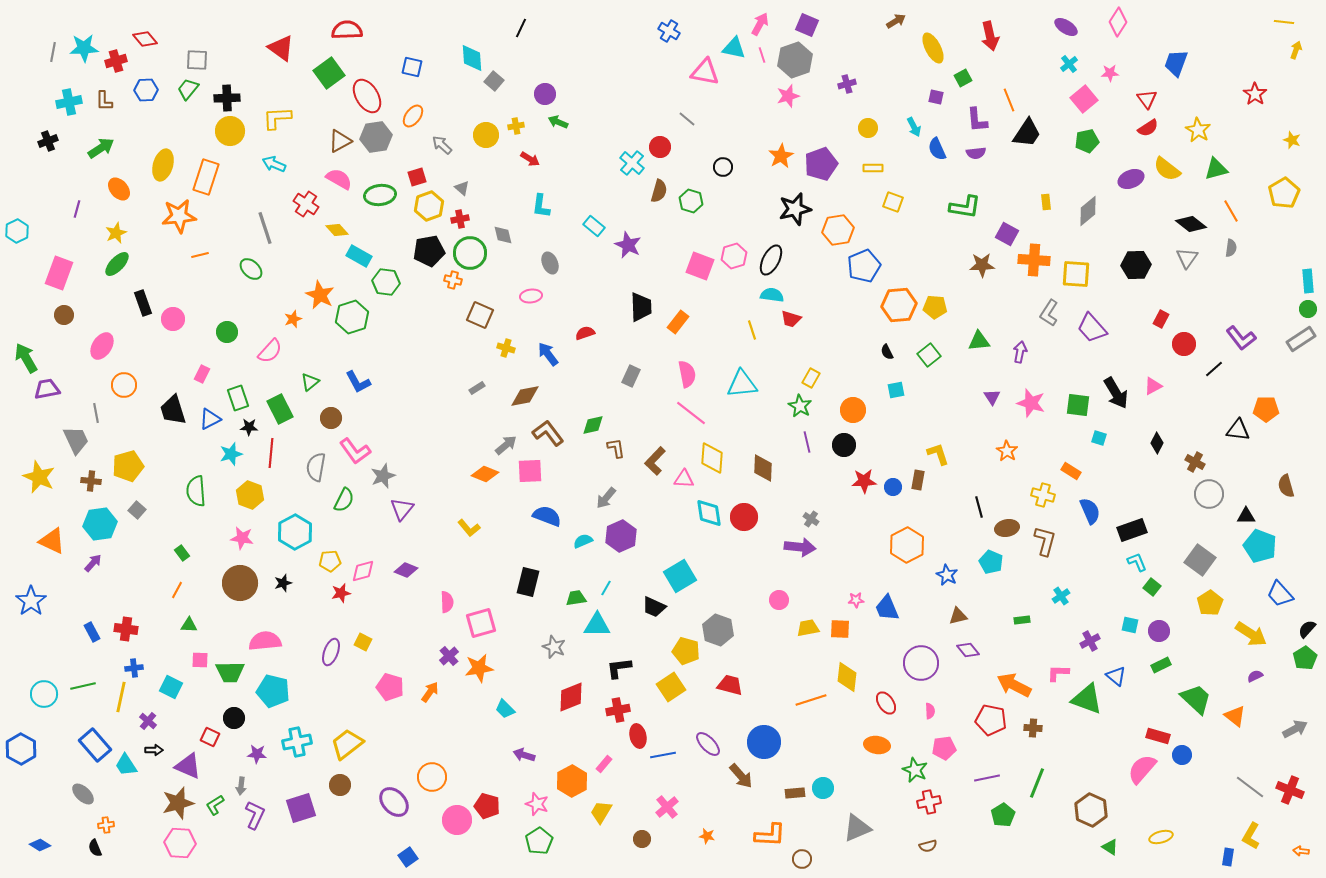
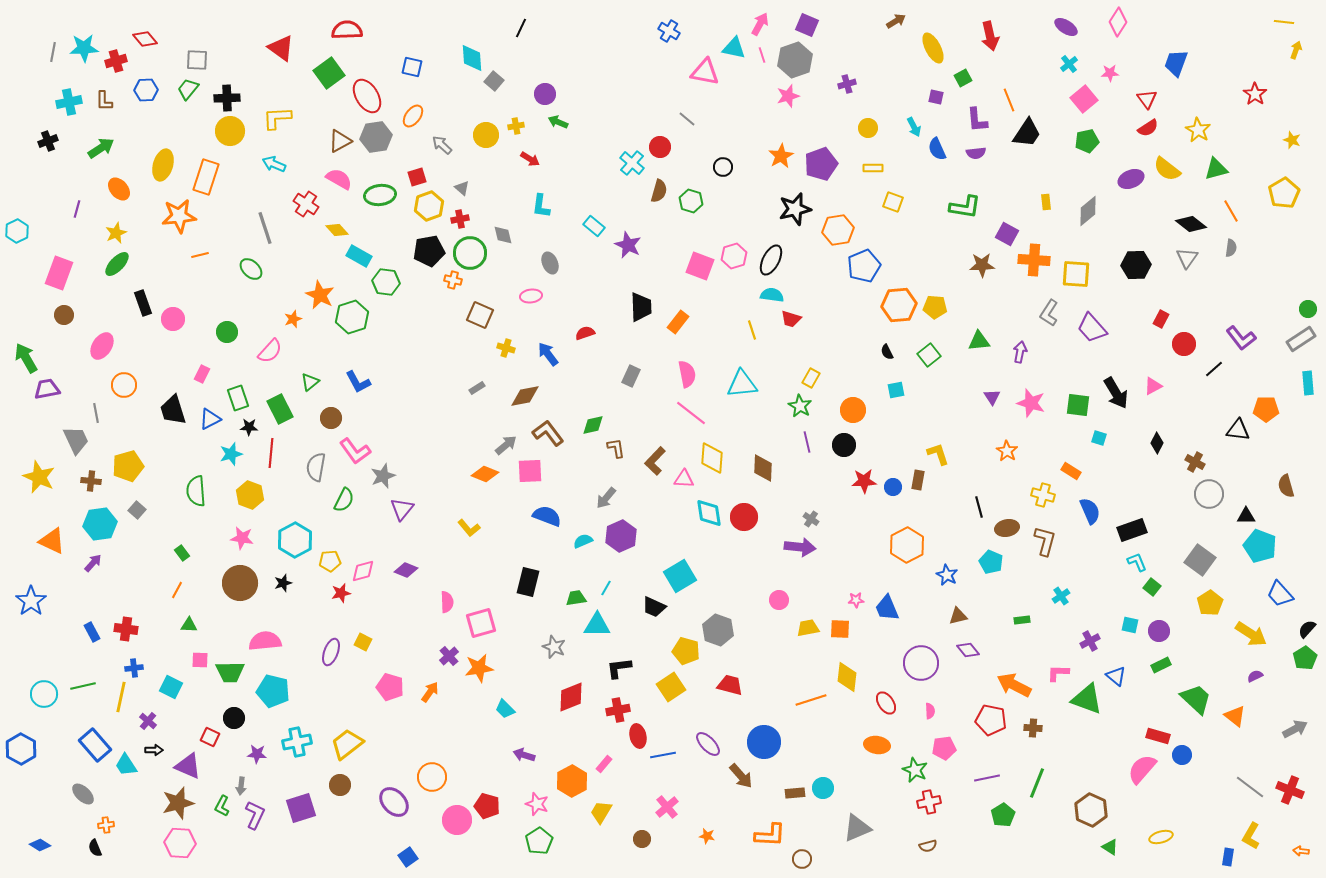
cyan rectangle at (1308, 281): moved 102 px down
cyan hexagon at (295, 532): moved 8 px down
green L-shape at (215, 805): moved 7 px right, 1 px down; rotated 30 degrees counterclockwise
